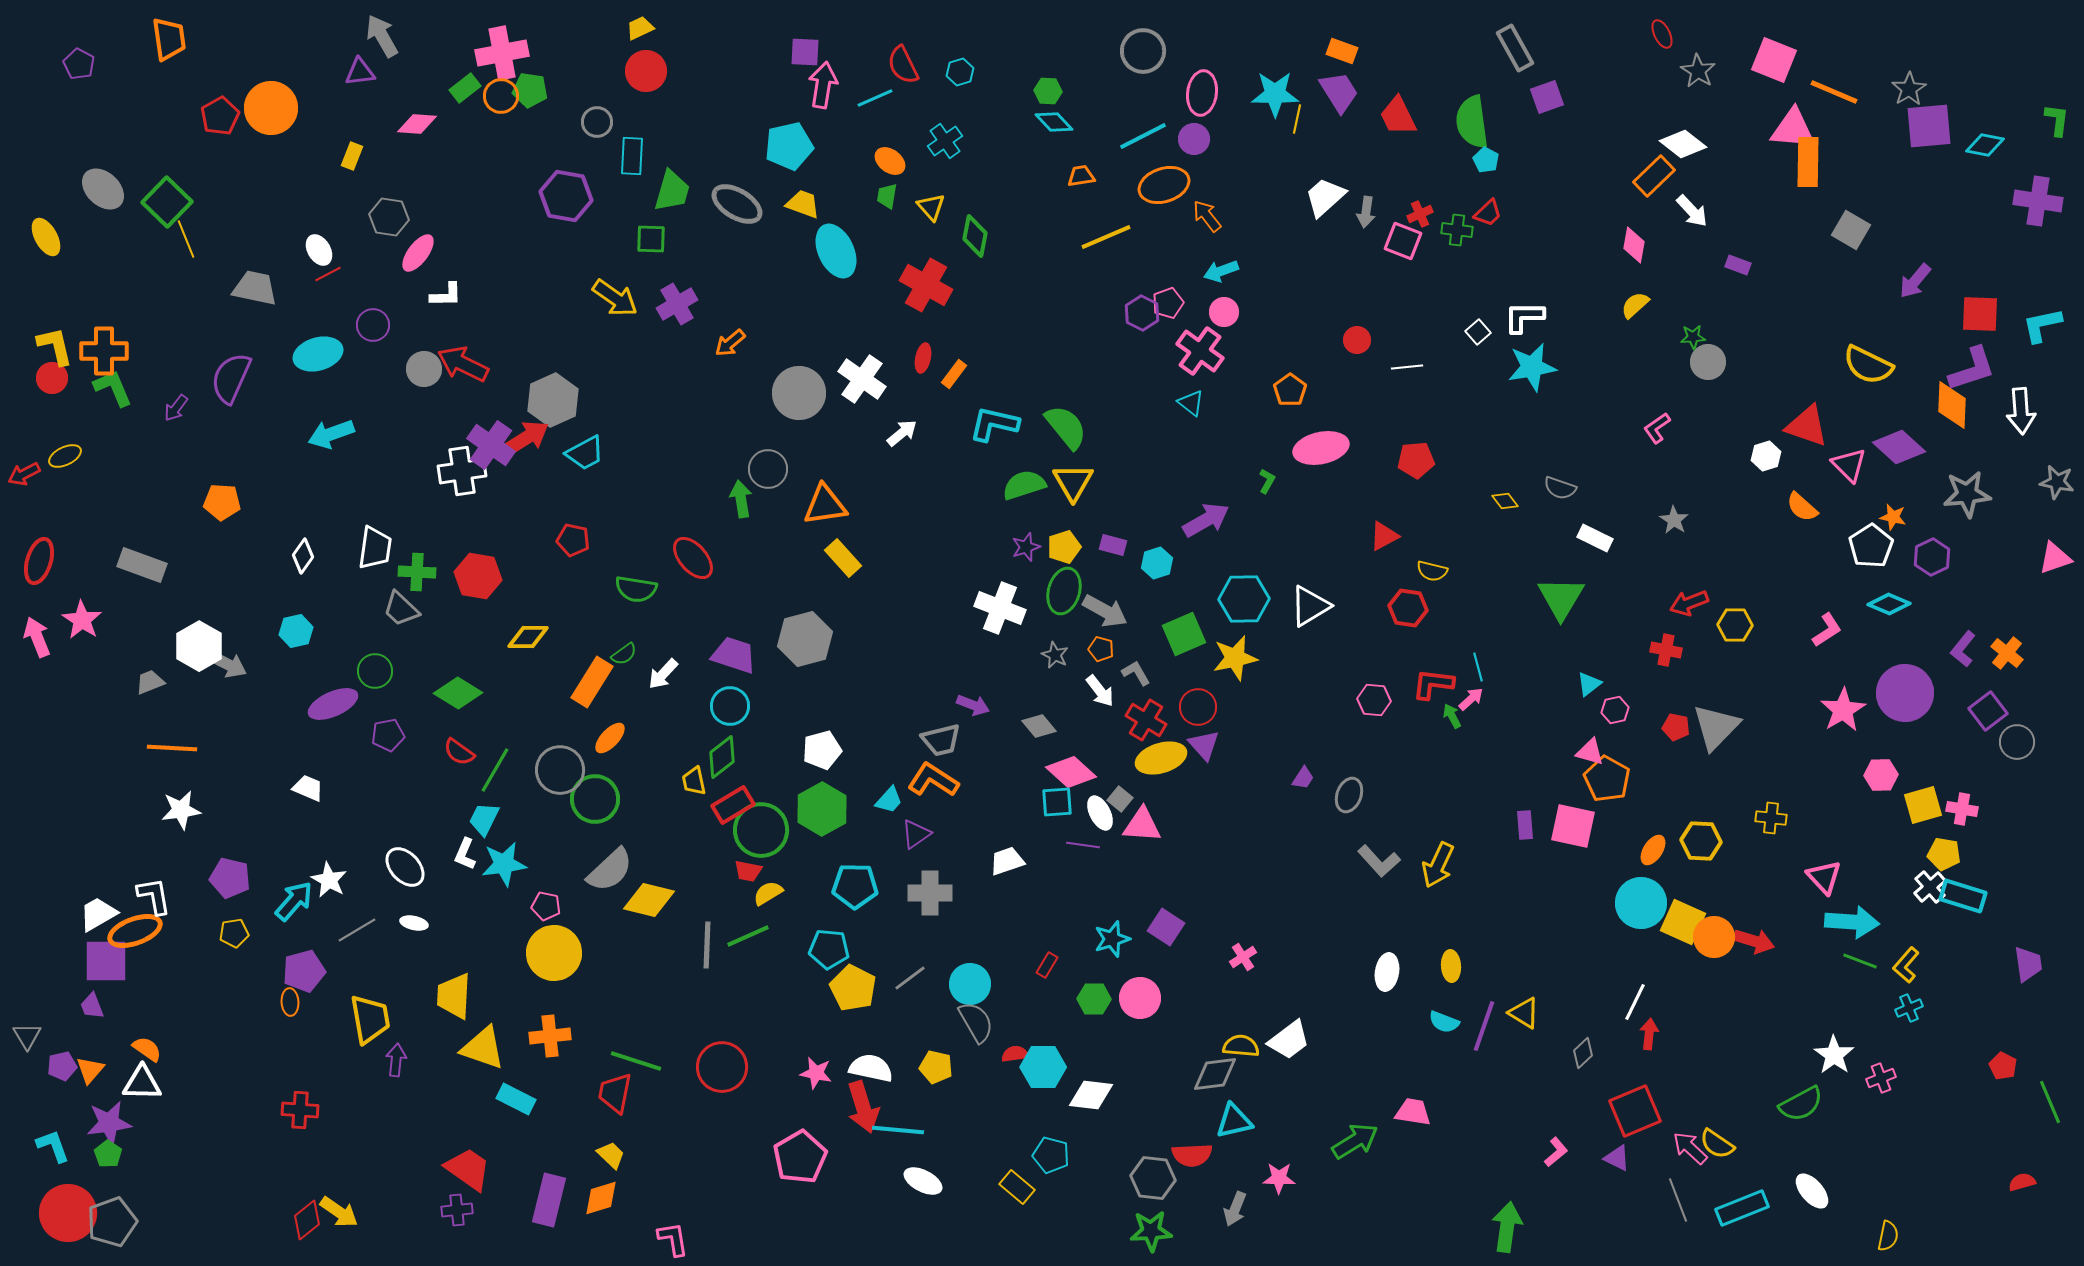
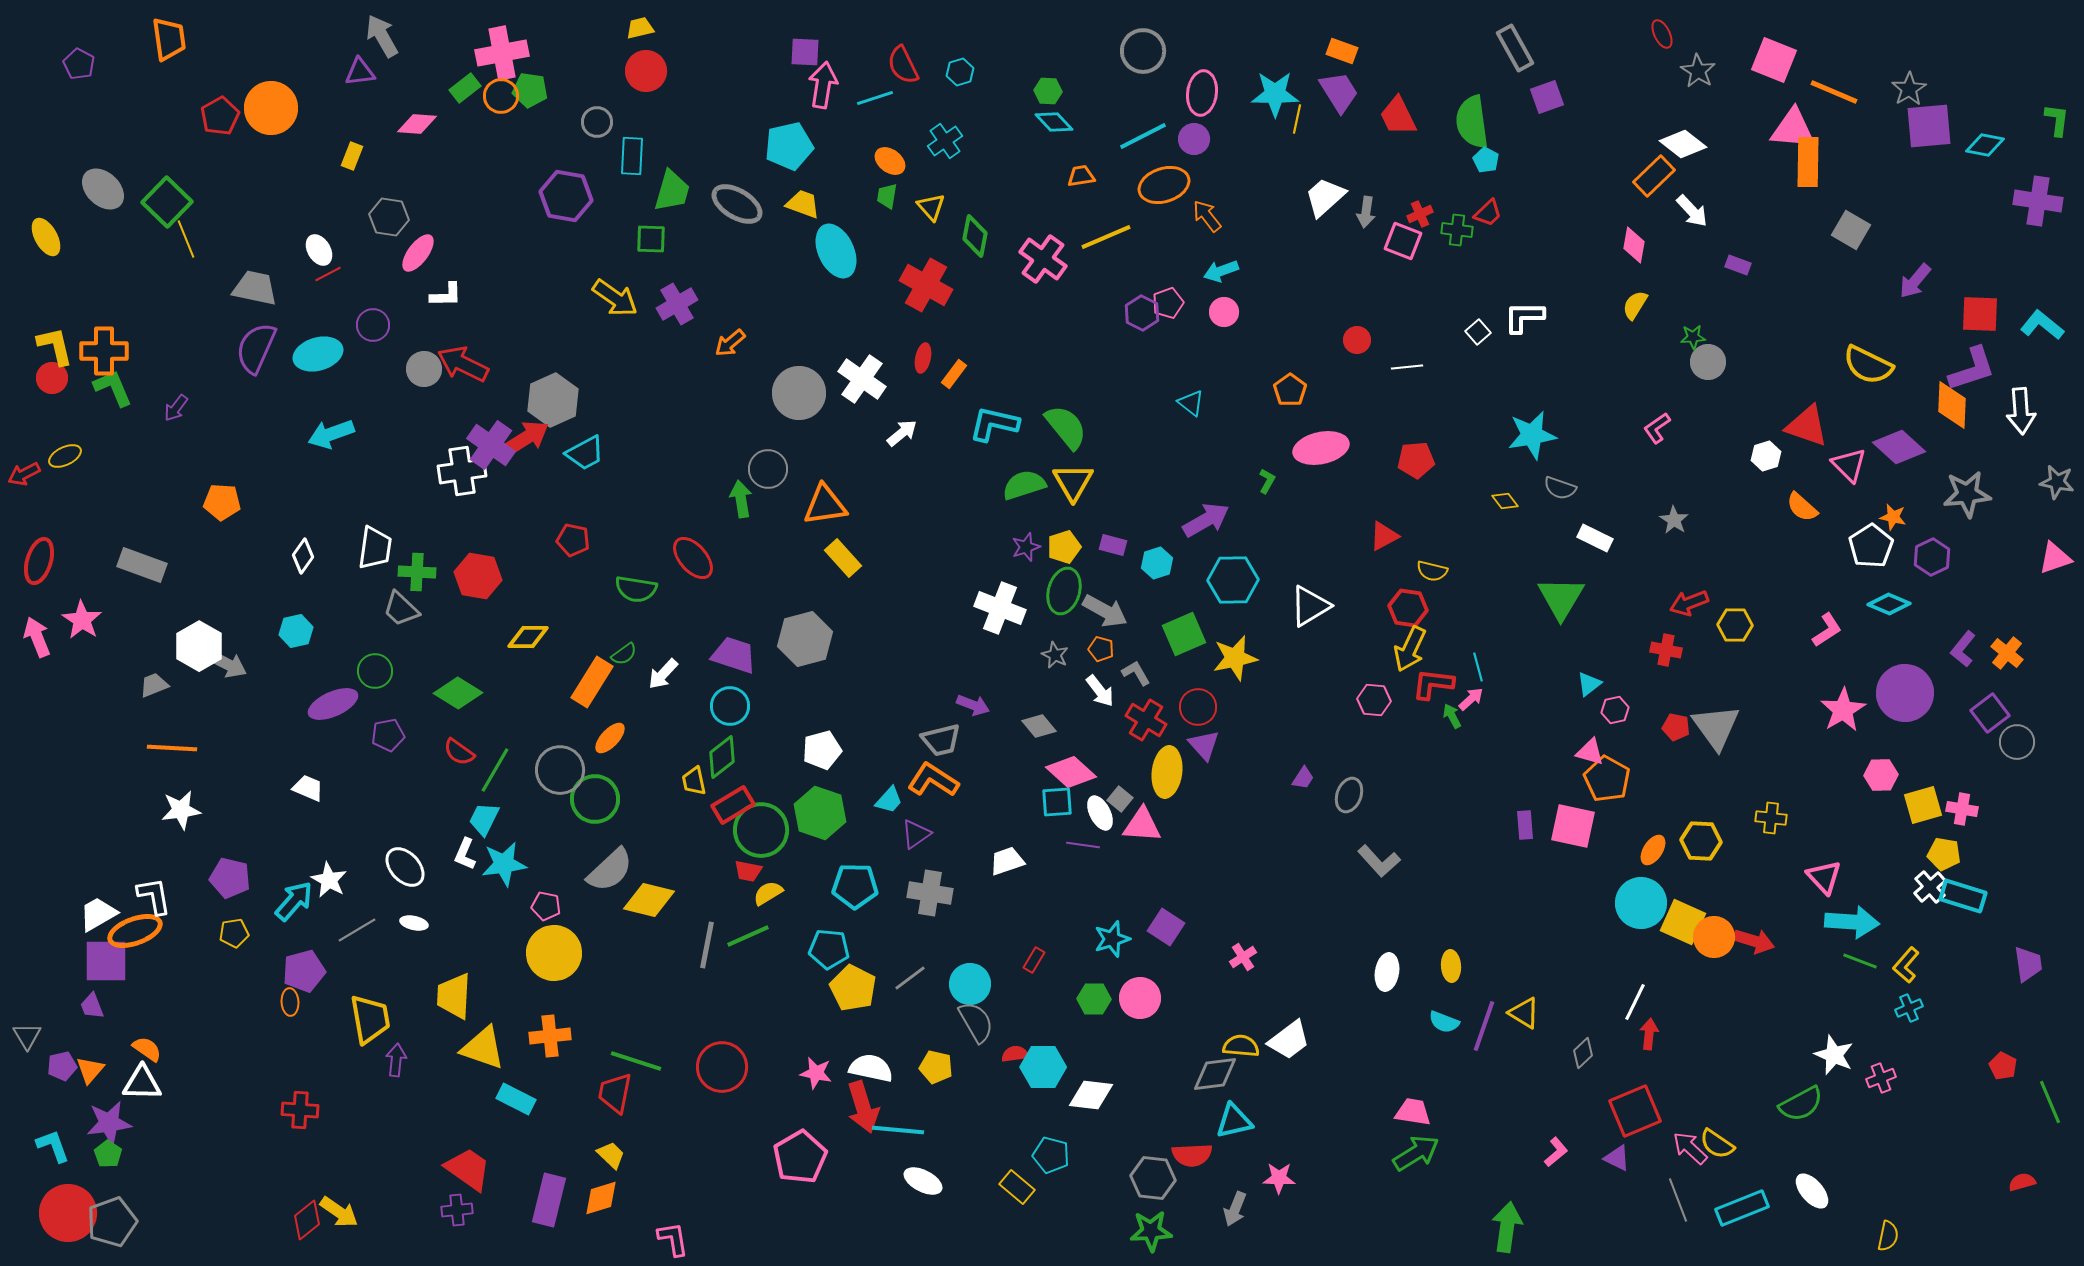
yellow trapezoid at (640, 28): rotated 12 degrees clockwise
cyan line at (875, 98): rotated 6 degrees clockwise
yellow semicircle at (1635, 305): rotated 16 degrees counterclockwise
cyan L-shape at (2042, 325): rotated 51 degrees clockwise
pink cross at (1200, 351): moved 157 px left, 92 px up
cyan star at (1532, 367): moved 68 px down
purple semicircle at (231, 378): moved 25 px right, 30 px up
cyan hexagon at (1244, 599): moved 11 px left, 19 px up
gray trapezoid at (150, 682): moved 4 px right, 3 px down
purple square at (1988, 711): moved 2 px right, 2 px down
gray triangle at (1716, 727): rotated 20 degrees counterclockwise
yellow ellipse at (1161, 758): moved 6 px right, 14 px down; rotated 66 degrees counterclockwise
green hexagon at (822, 809): moved 2 px left, 4 px down; rotated 12 degrees counterclockwise
yellow arrow at (1438, 865): moved 28 px left, 216 px up
gray cross at (930, 893): rotated 9 degrees clockwise
gray line at (707, 945): rotated 9 degrees clockwise
red rectangle at (1047, 965): moved 13 px left, 5 px up
white star at (1834, 1055): rotated 12 degrees counterclockwise
green arrow at (1355, 1141): moved 61 px right, 12 px down
